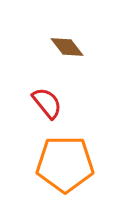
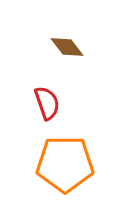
red semicircle: rotated 20 degrees clockwise
